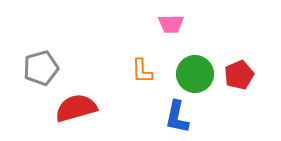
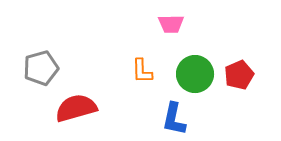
blue L-shape: moved 3 px left, 2 px down
